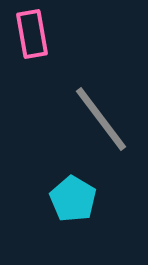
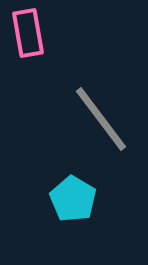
pink rectangle: moved 4 px left, 1 px up
